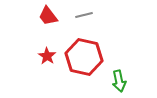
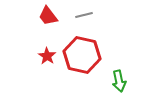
red hexagon: moved 2 px left, 2 px up
